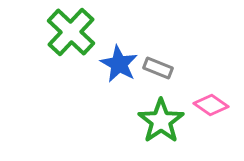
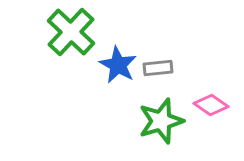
blue star: moved 1 px left, 1 px down
gray rectangle: rotated 28 degrees counterclockwise
green star: rotated 18 degrees clockwise
